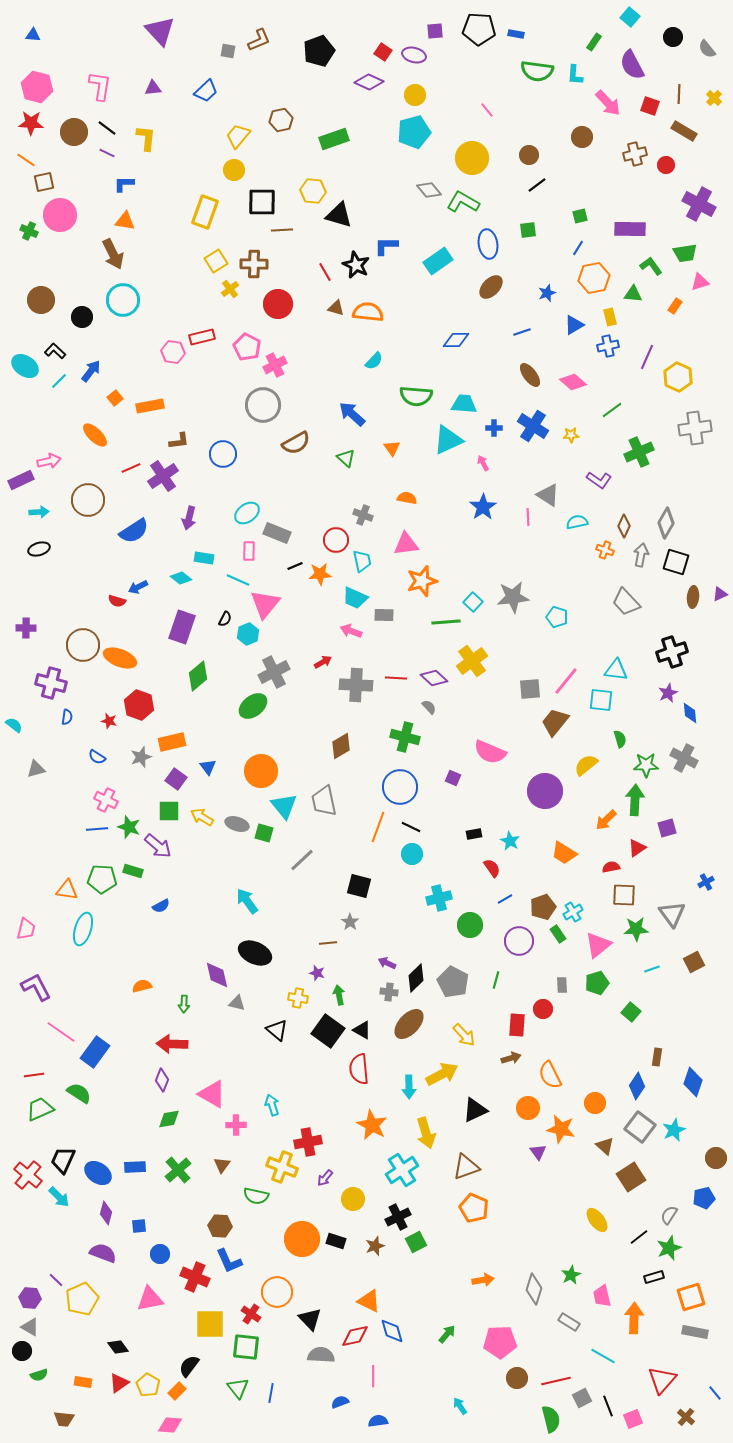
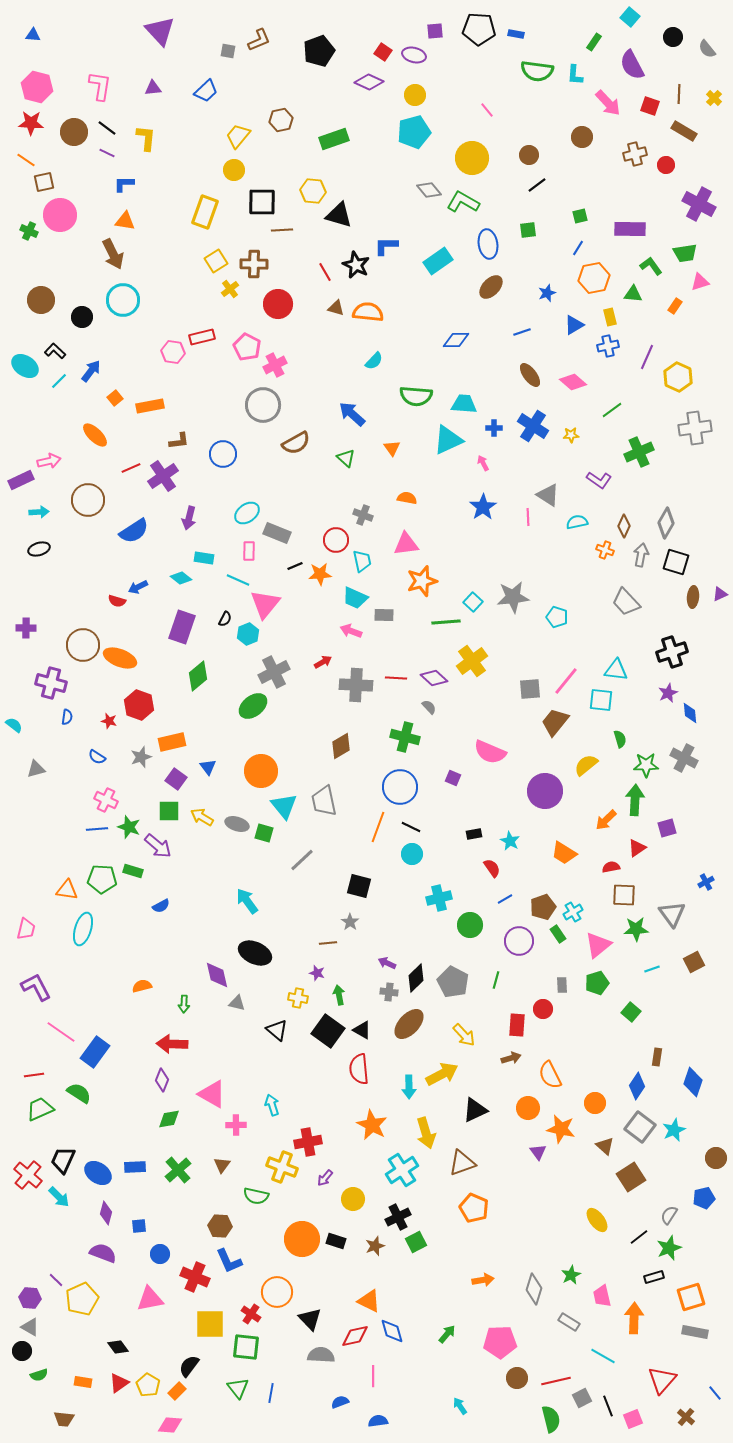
brown triangle at (466, 1167): moved 4 px left, 4 px up
